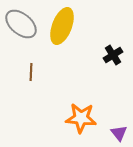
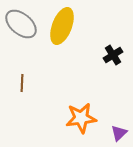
brown line: moved 9 px left, 11 px down
orange star: rotated 12 degrees counterclockwise
purple triangle: rotated 24 degrees clockwise
